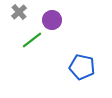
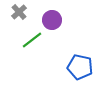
blue pentagon: moved 2 px left
